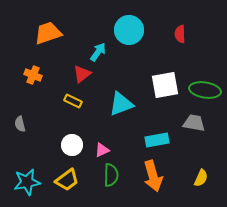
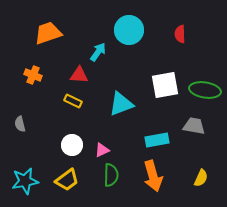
red triangle: moved 3 px left, 1 px down; rotated 42 degrees clockwise
gray trapezoid: moved 3 px down
cyan star: moved 2 px left, 1 px up
